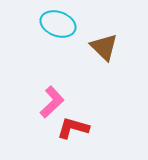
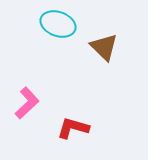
pink L-shape: moved 25 px left, 1 px down
